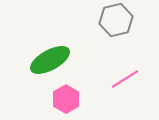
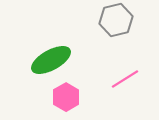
green ellipse: moved 1 px right
pink hexagon: moved 2 px up
